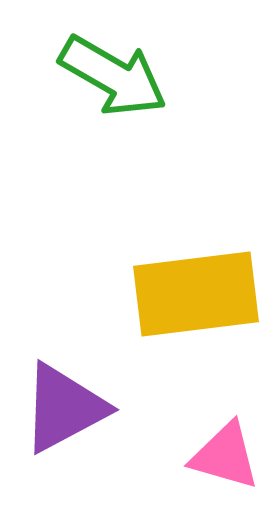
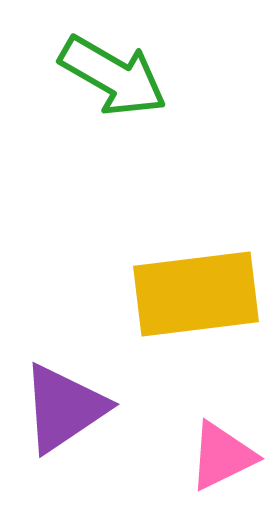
purple triangle: rotated 6 degrees counterclockwise
pink triangle: moved 3 px left; rotated 42 degrees counterclockwise
